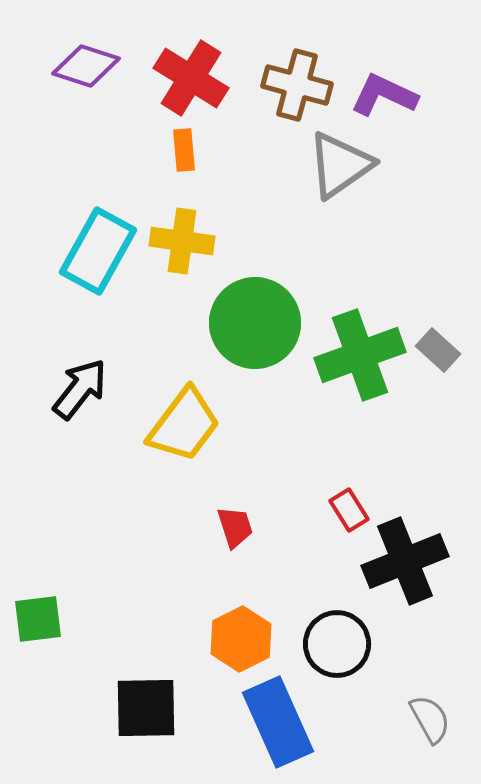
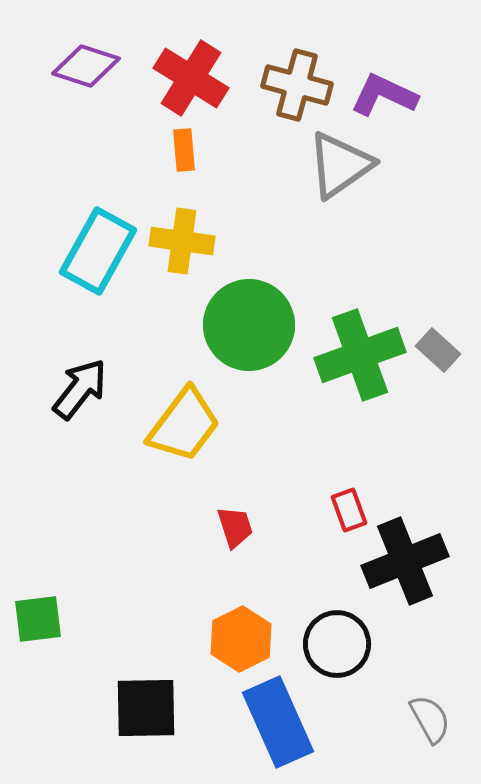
green circle: moved 6 px left, 2 px down
red rectangle: rotated 12 degrees clockwise
